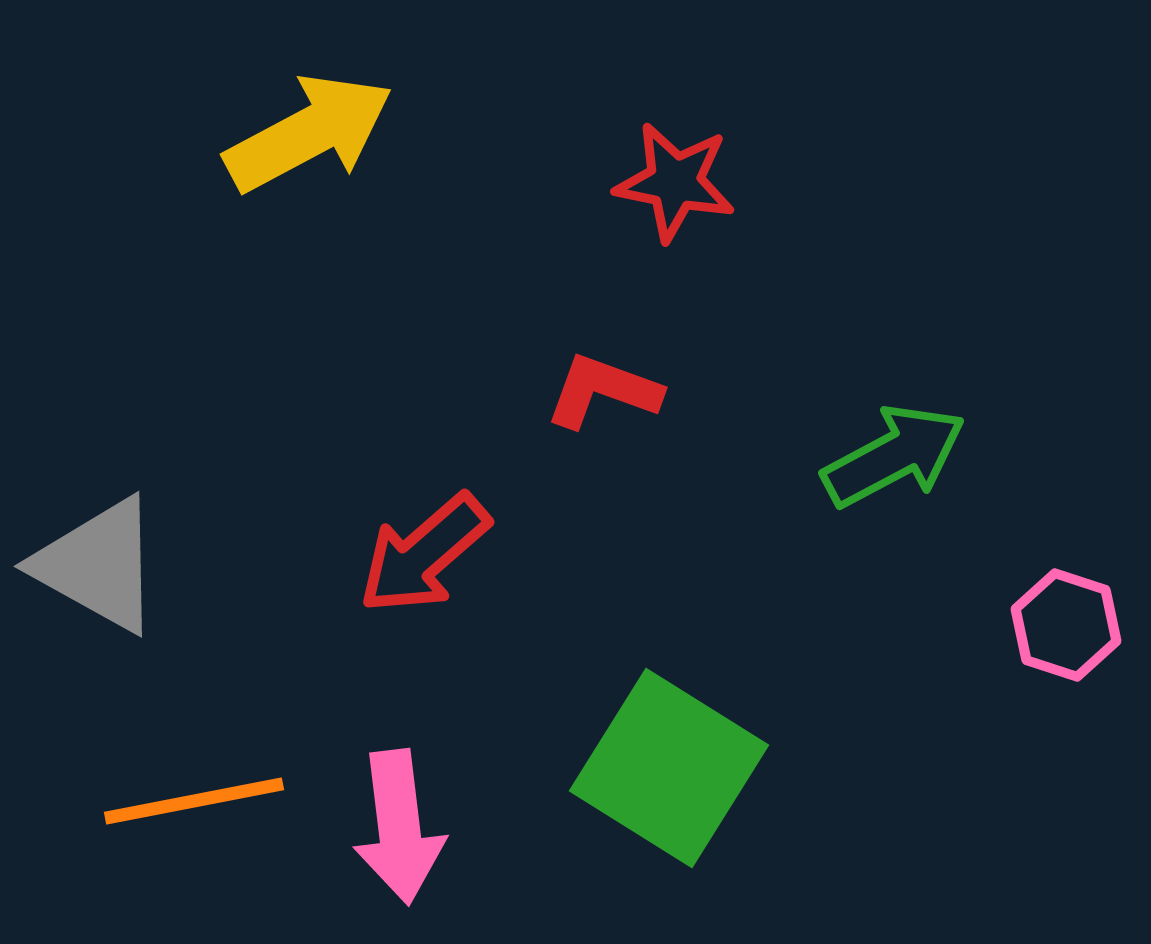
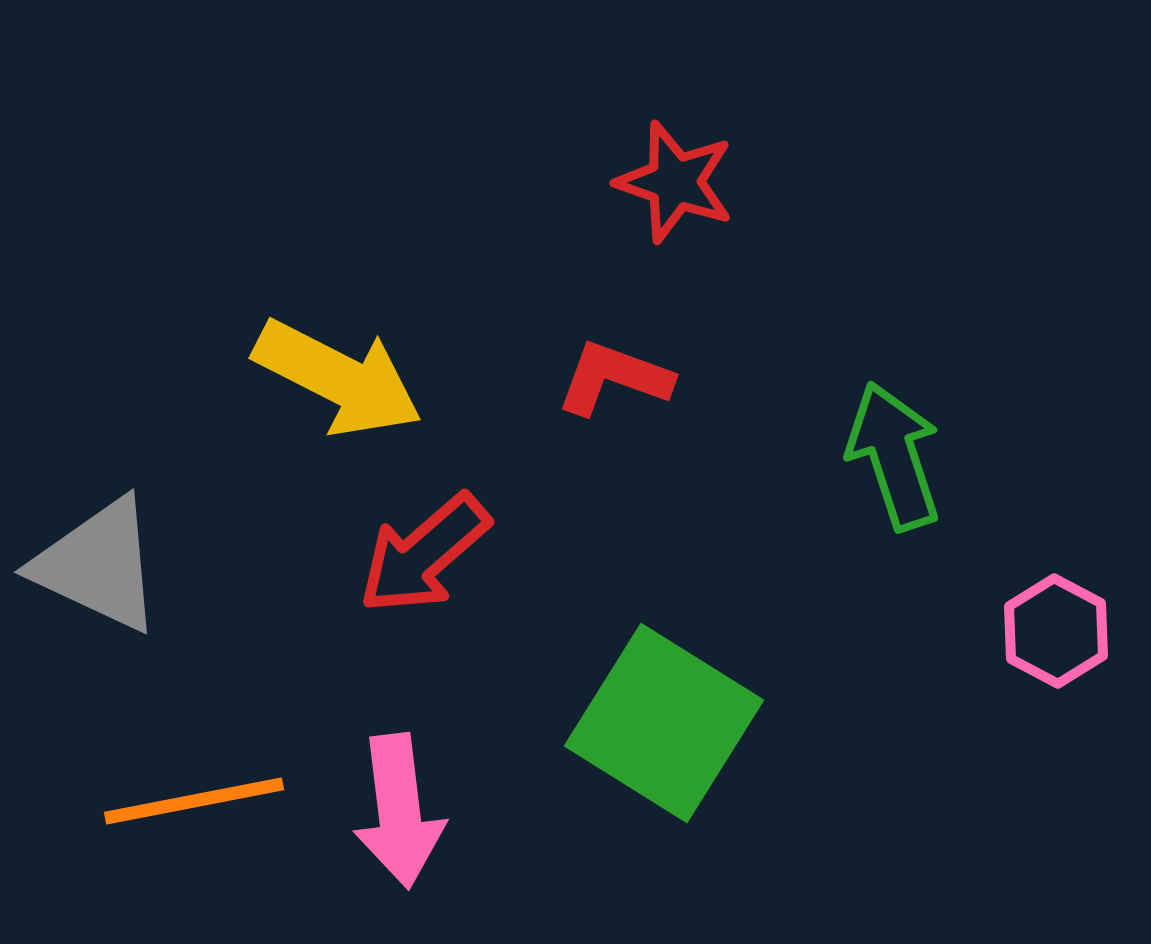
yellow arrow: moved 29 px right, 245 px down; rotated 55 degrees clockwise
red star: rotated 8 degrees clockwise
red L-shape: moved 11 px right, 13 px up
green arrow: rotated 80 degrees counterclockwise
gray triangle: rotated 4 degrees counterclockwise
pink hexagon: moved 10 px left, 6 px down; rotated 10 degrees clockwise
green square: moved 5 px left, 45 px up
pink arrow: moved 16 px up
